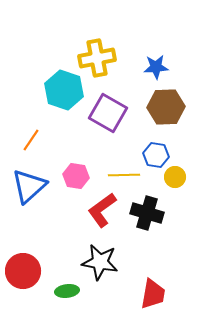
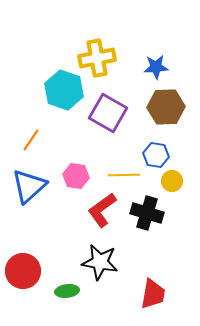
yellow circle: moved 3 px left, 4 px down
